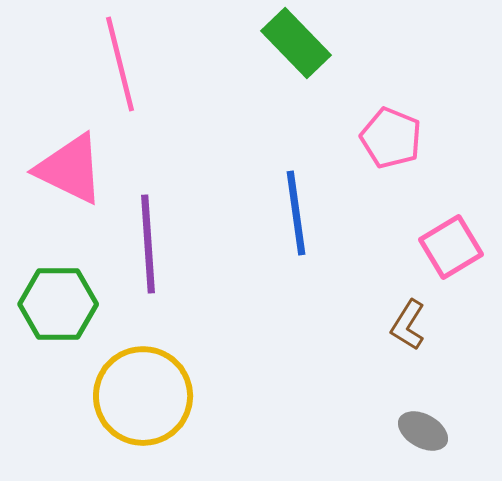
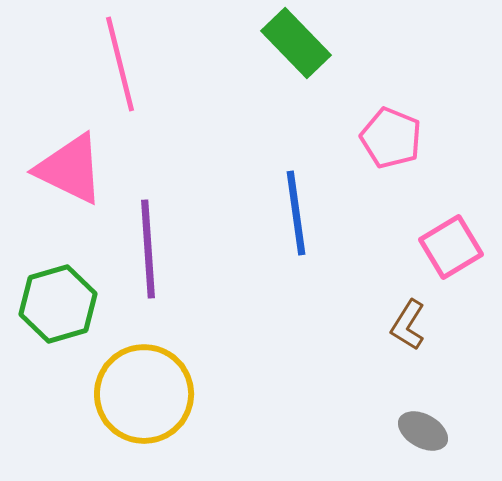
purple line: moved 5 px down
green hexagon: rotated 16 degrees counterclockwise
yellow circle: moved 1 px right, 2 px up
